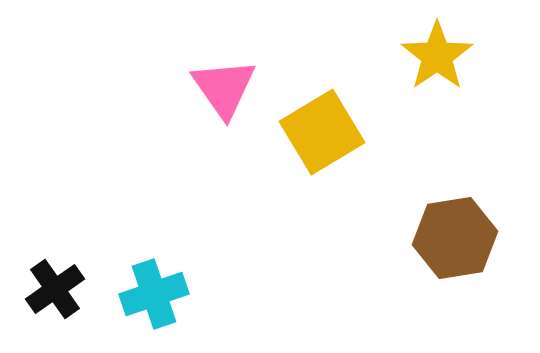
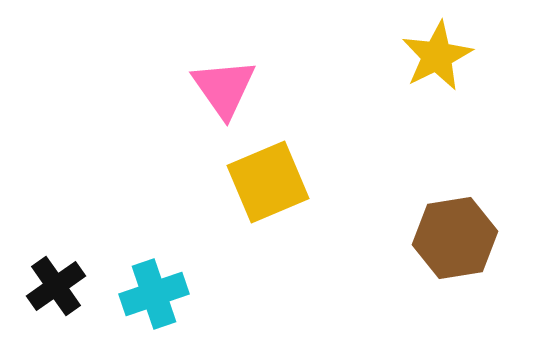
yellow star: rotated 8 degrees clockwise
yellow square: moved 54 px left, 50 px down; rotated 8 degrees clockwise
black cross: moved 1 px right, 3 px up
